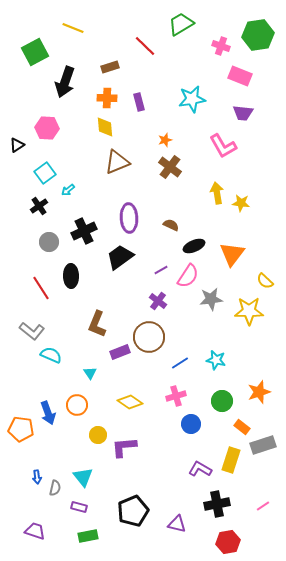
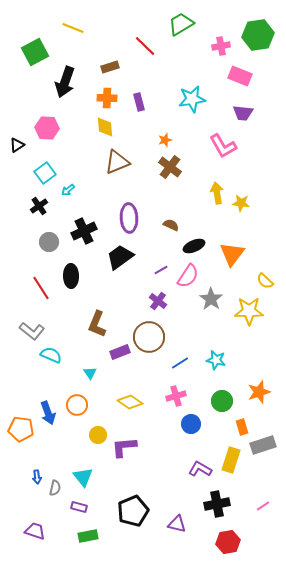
pink cross at (221, 46): rotated 30 degrees counterclockwise
gray star at (211, 299): rotated 30 degrees counterclockwise
orange rectangle at (242, 427): rotated 35 degrees clockwise
